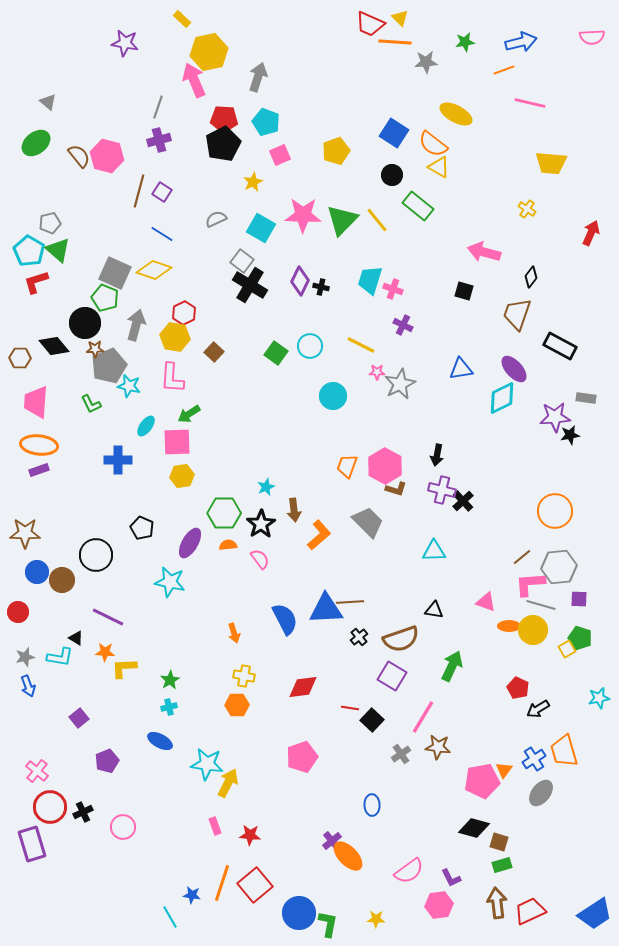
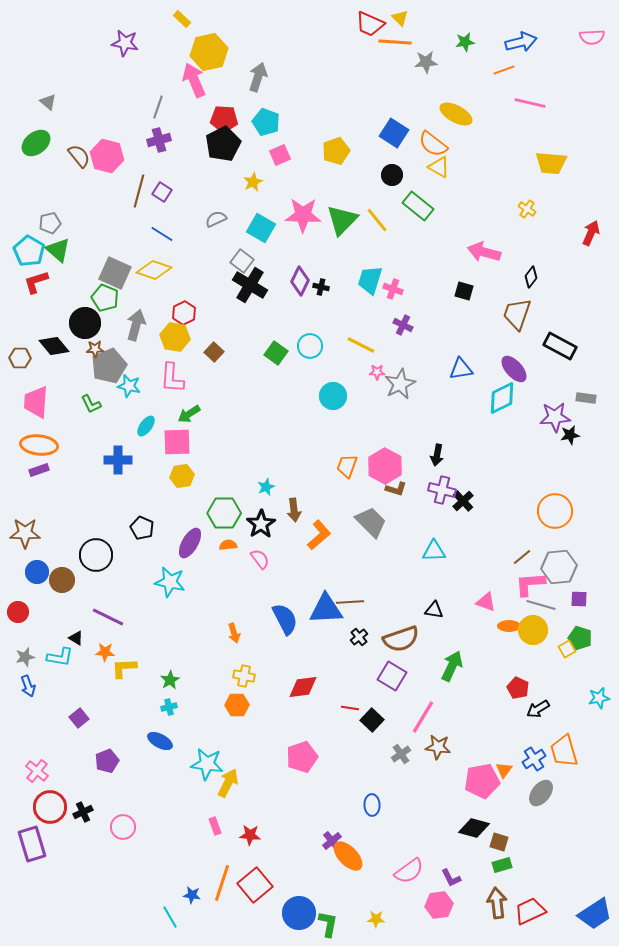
gray trapezoid at (368, 522): moved 3 px right
